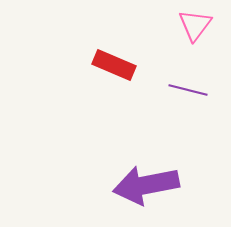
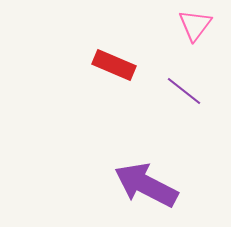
purple line: moved 4 px left, 1 px down; rotated 24 degrees clockwise
purple arrow: rotated 38 degrees clockwise
